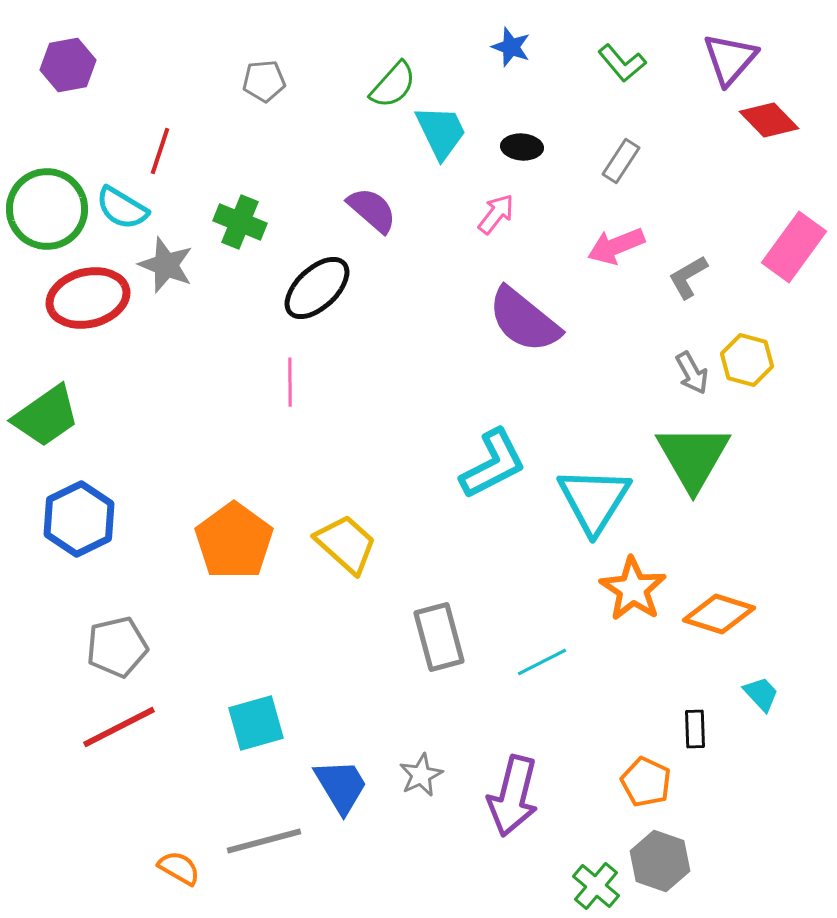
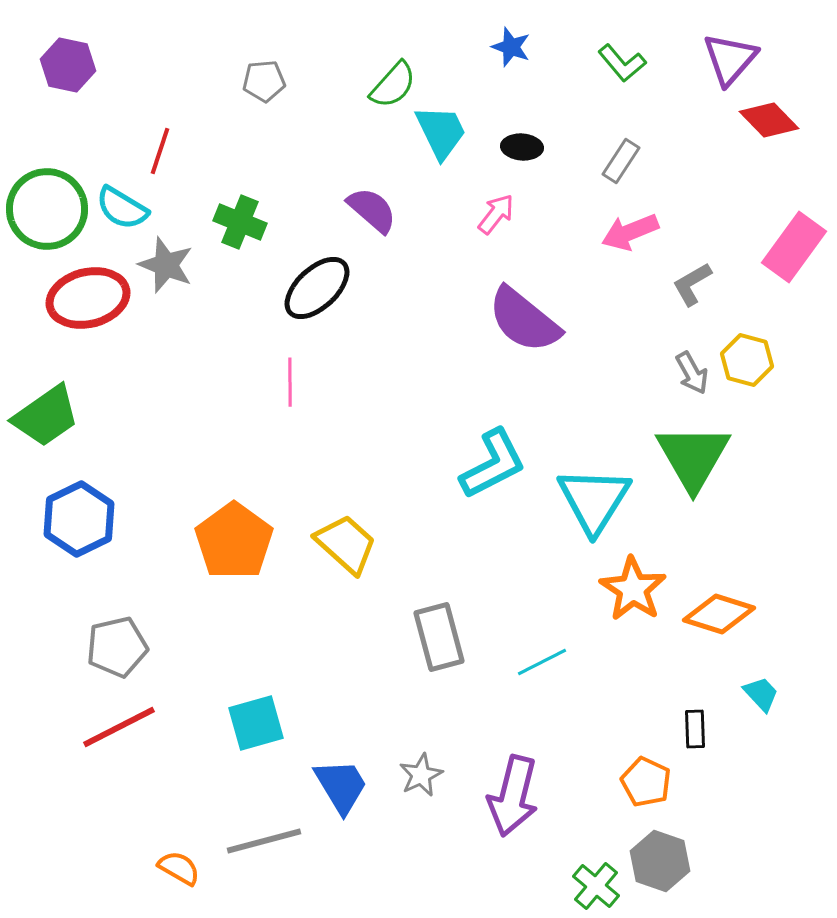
purple hexagon at (68, 65): rotated 22 degrees clockwise
pink arrow at (616, 246): moved 14 px right, 14 px up
gray L-shape at (688, 277): moved 4 px right, 7 px down
